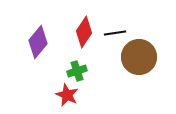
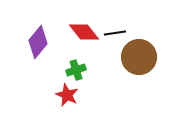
red diamond: rotated 72 degrees counterclockwise
green cross: moved 1 px left, 1 px up
